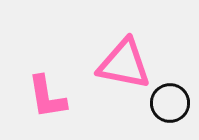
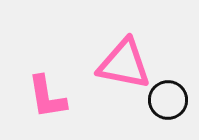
black circle: moved 2 px left, 3 px up
